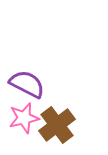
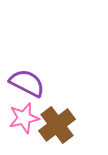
purple semicircle: moved 1 px up
